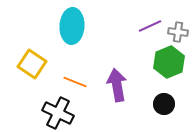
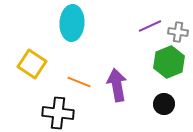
cyan ellipse: moved 3 px up
orange line: moved 4 px right
black cross: rotated 20 degrees counterclockwise
